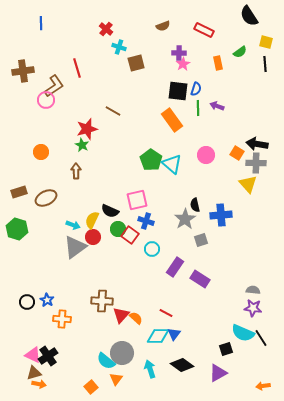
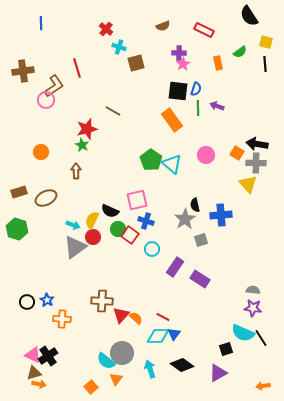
red line at (166, 313): moved 3 px left, 4 px down
